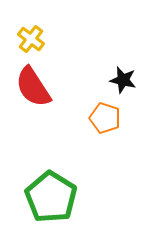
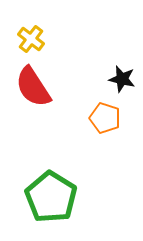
black star: moved 1 px left, 1 px up
